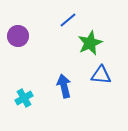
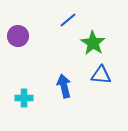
green star: moved 3 px right; rotated 15 degrees counterclockwise
cyan cross: rotated 30 degrees clockwise
